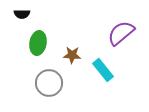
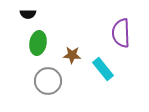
black semicircle: moved 6 px right
purple semicircle: rotated 52 degrees counterclockwise
cyan rectangle: moved 1 px up
gray circle: moved 1 px left, 2 px up
